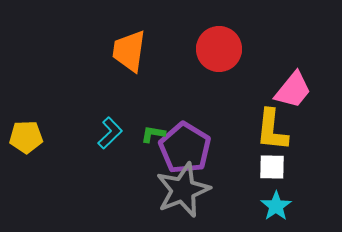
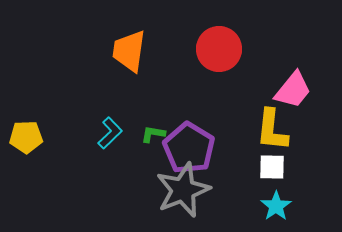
purple pentagon: moved 4 px right
